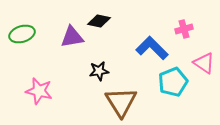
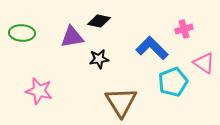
green ellipse: moved 1 px up; rotated 20 degrees clockwise
black star: moved 12 px up
